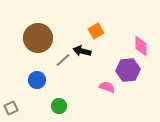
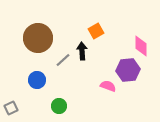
black arrow: rotated 72 degrees clockwise
pink semicircle: moved 1 px right, 1 px up
